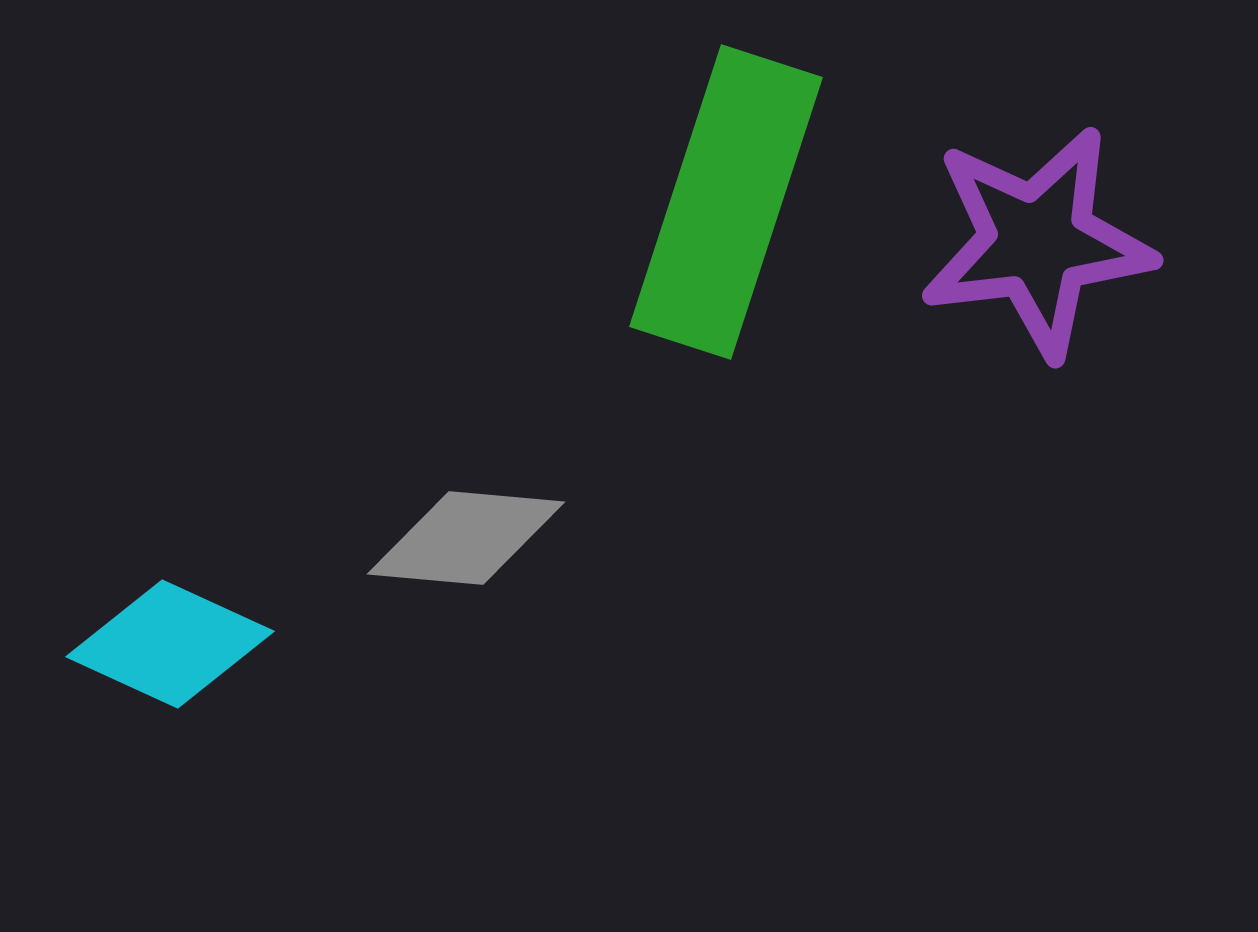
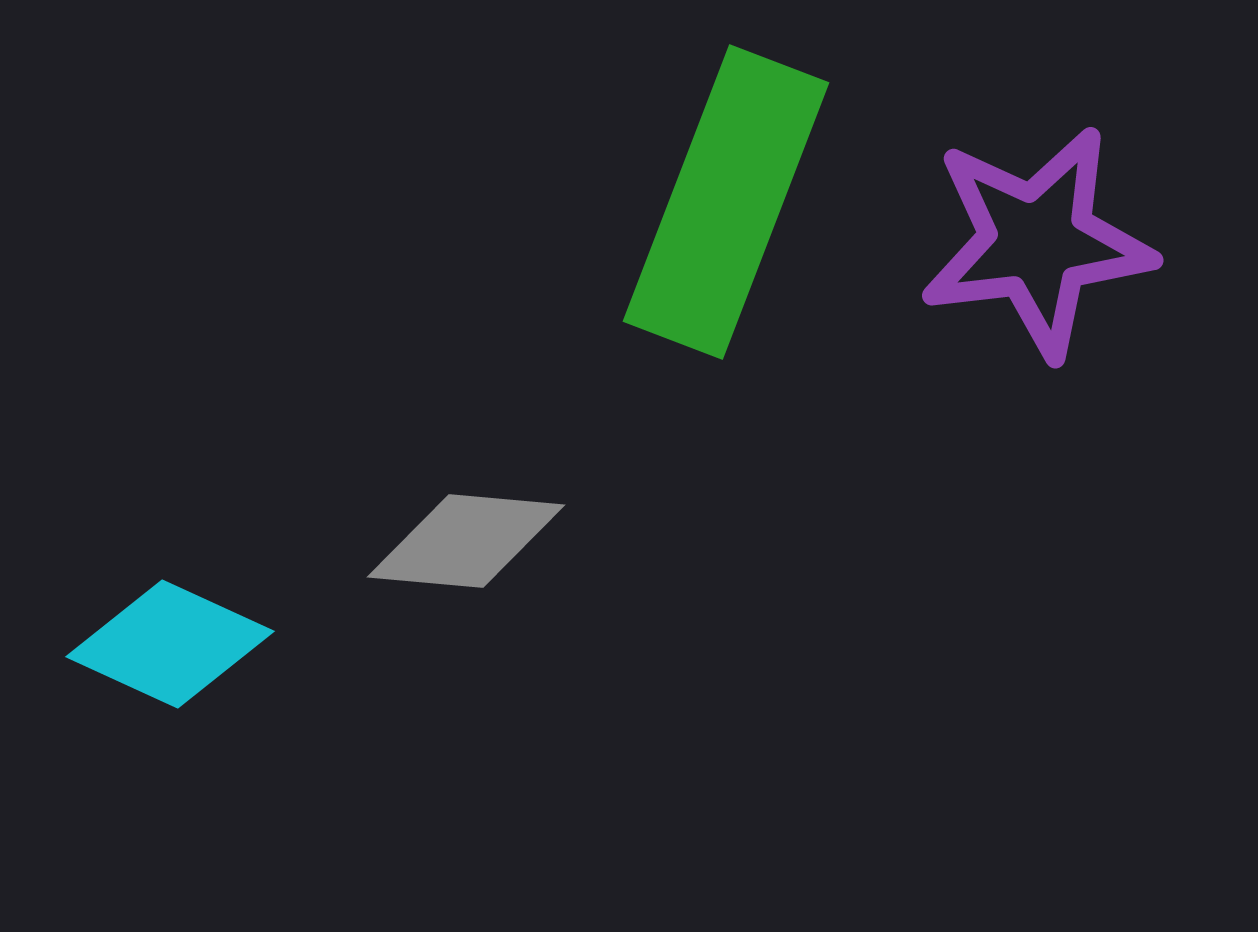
green rectangle: rotated 3 degrees clockwise
gray diamond: moved 3 px down
